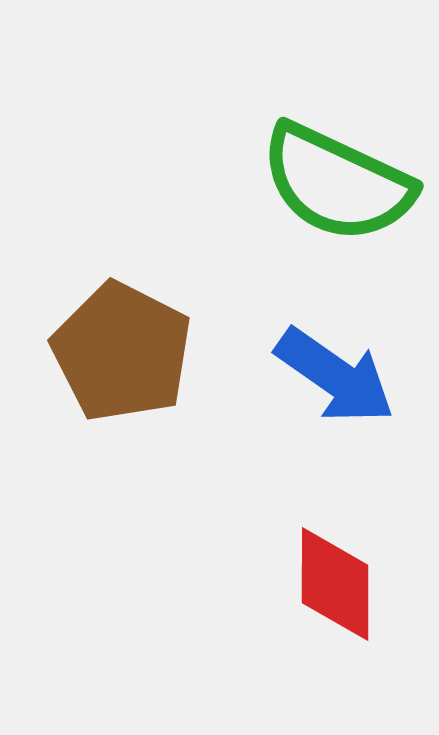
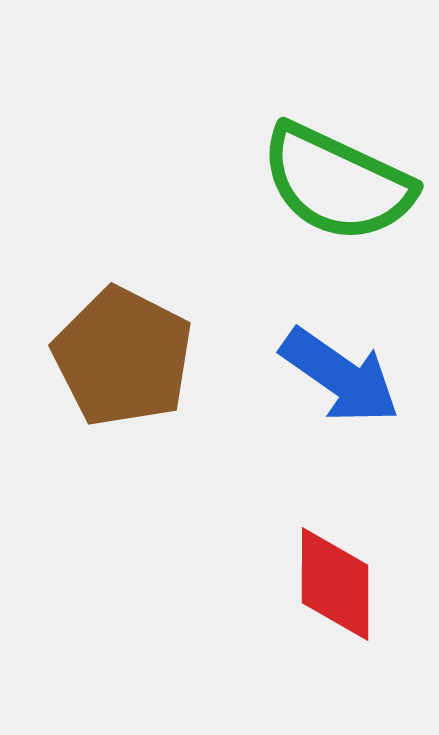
brown pentagon: moved 1 px right, 5 px down
blue arrow: moved 5 px right
